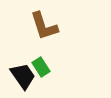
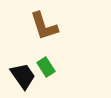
green rectangle: moved 5 px right
